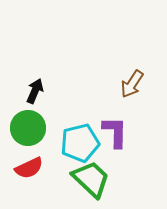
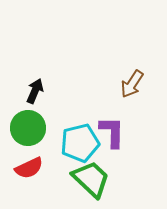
purple L-shape: moved 3 px left
